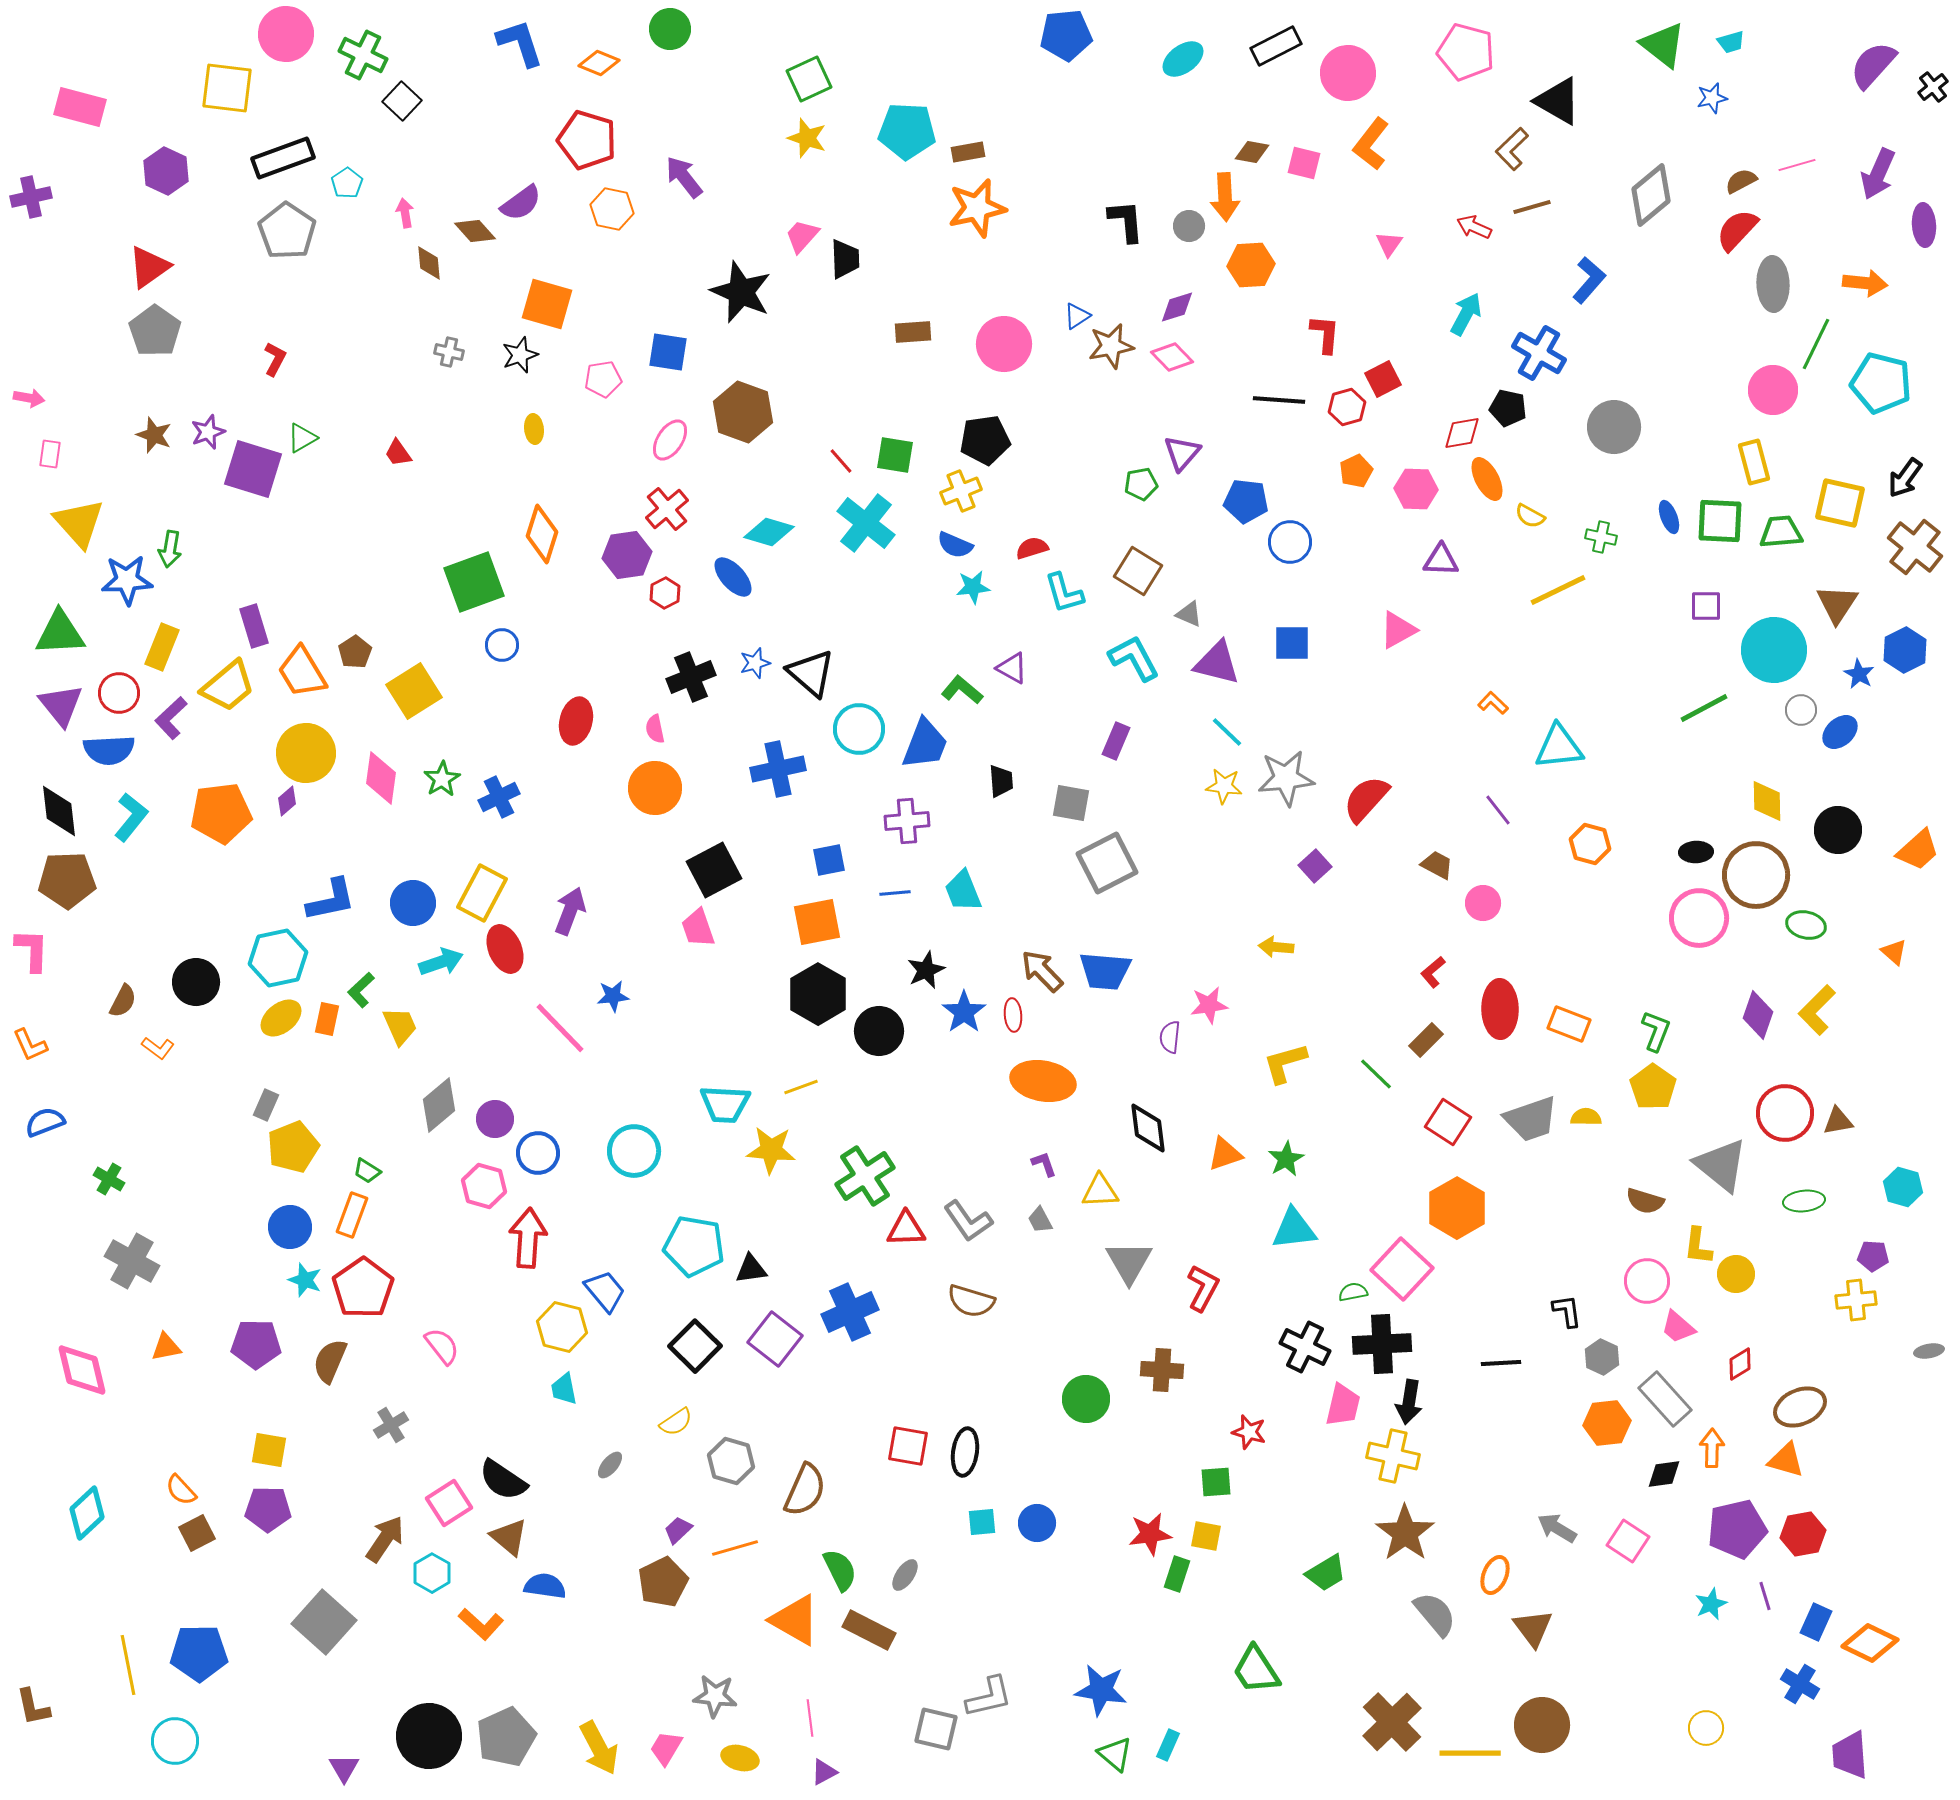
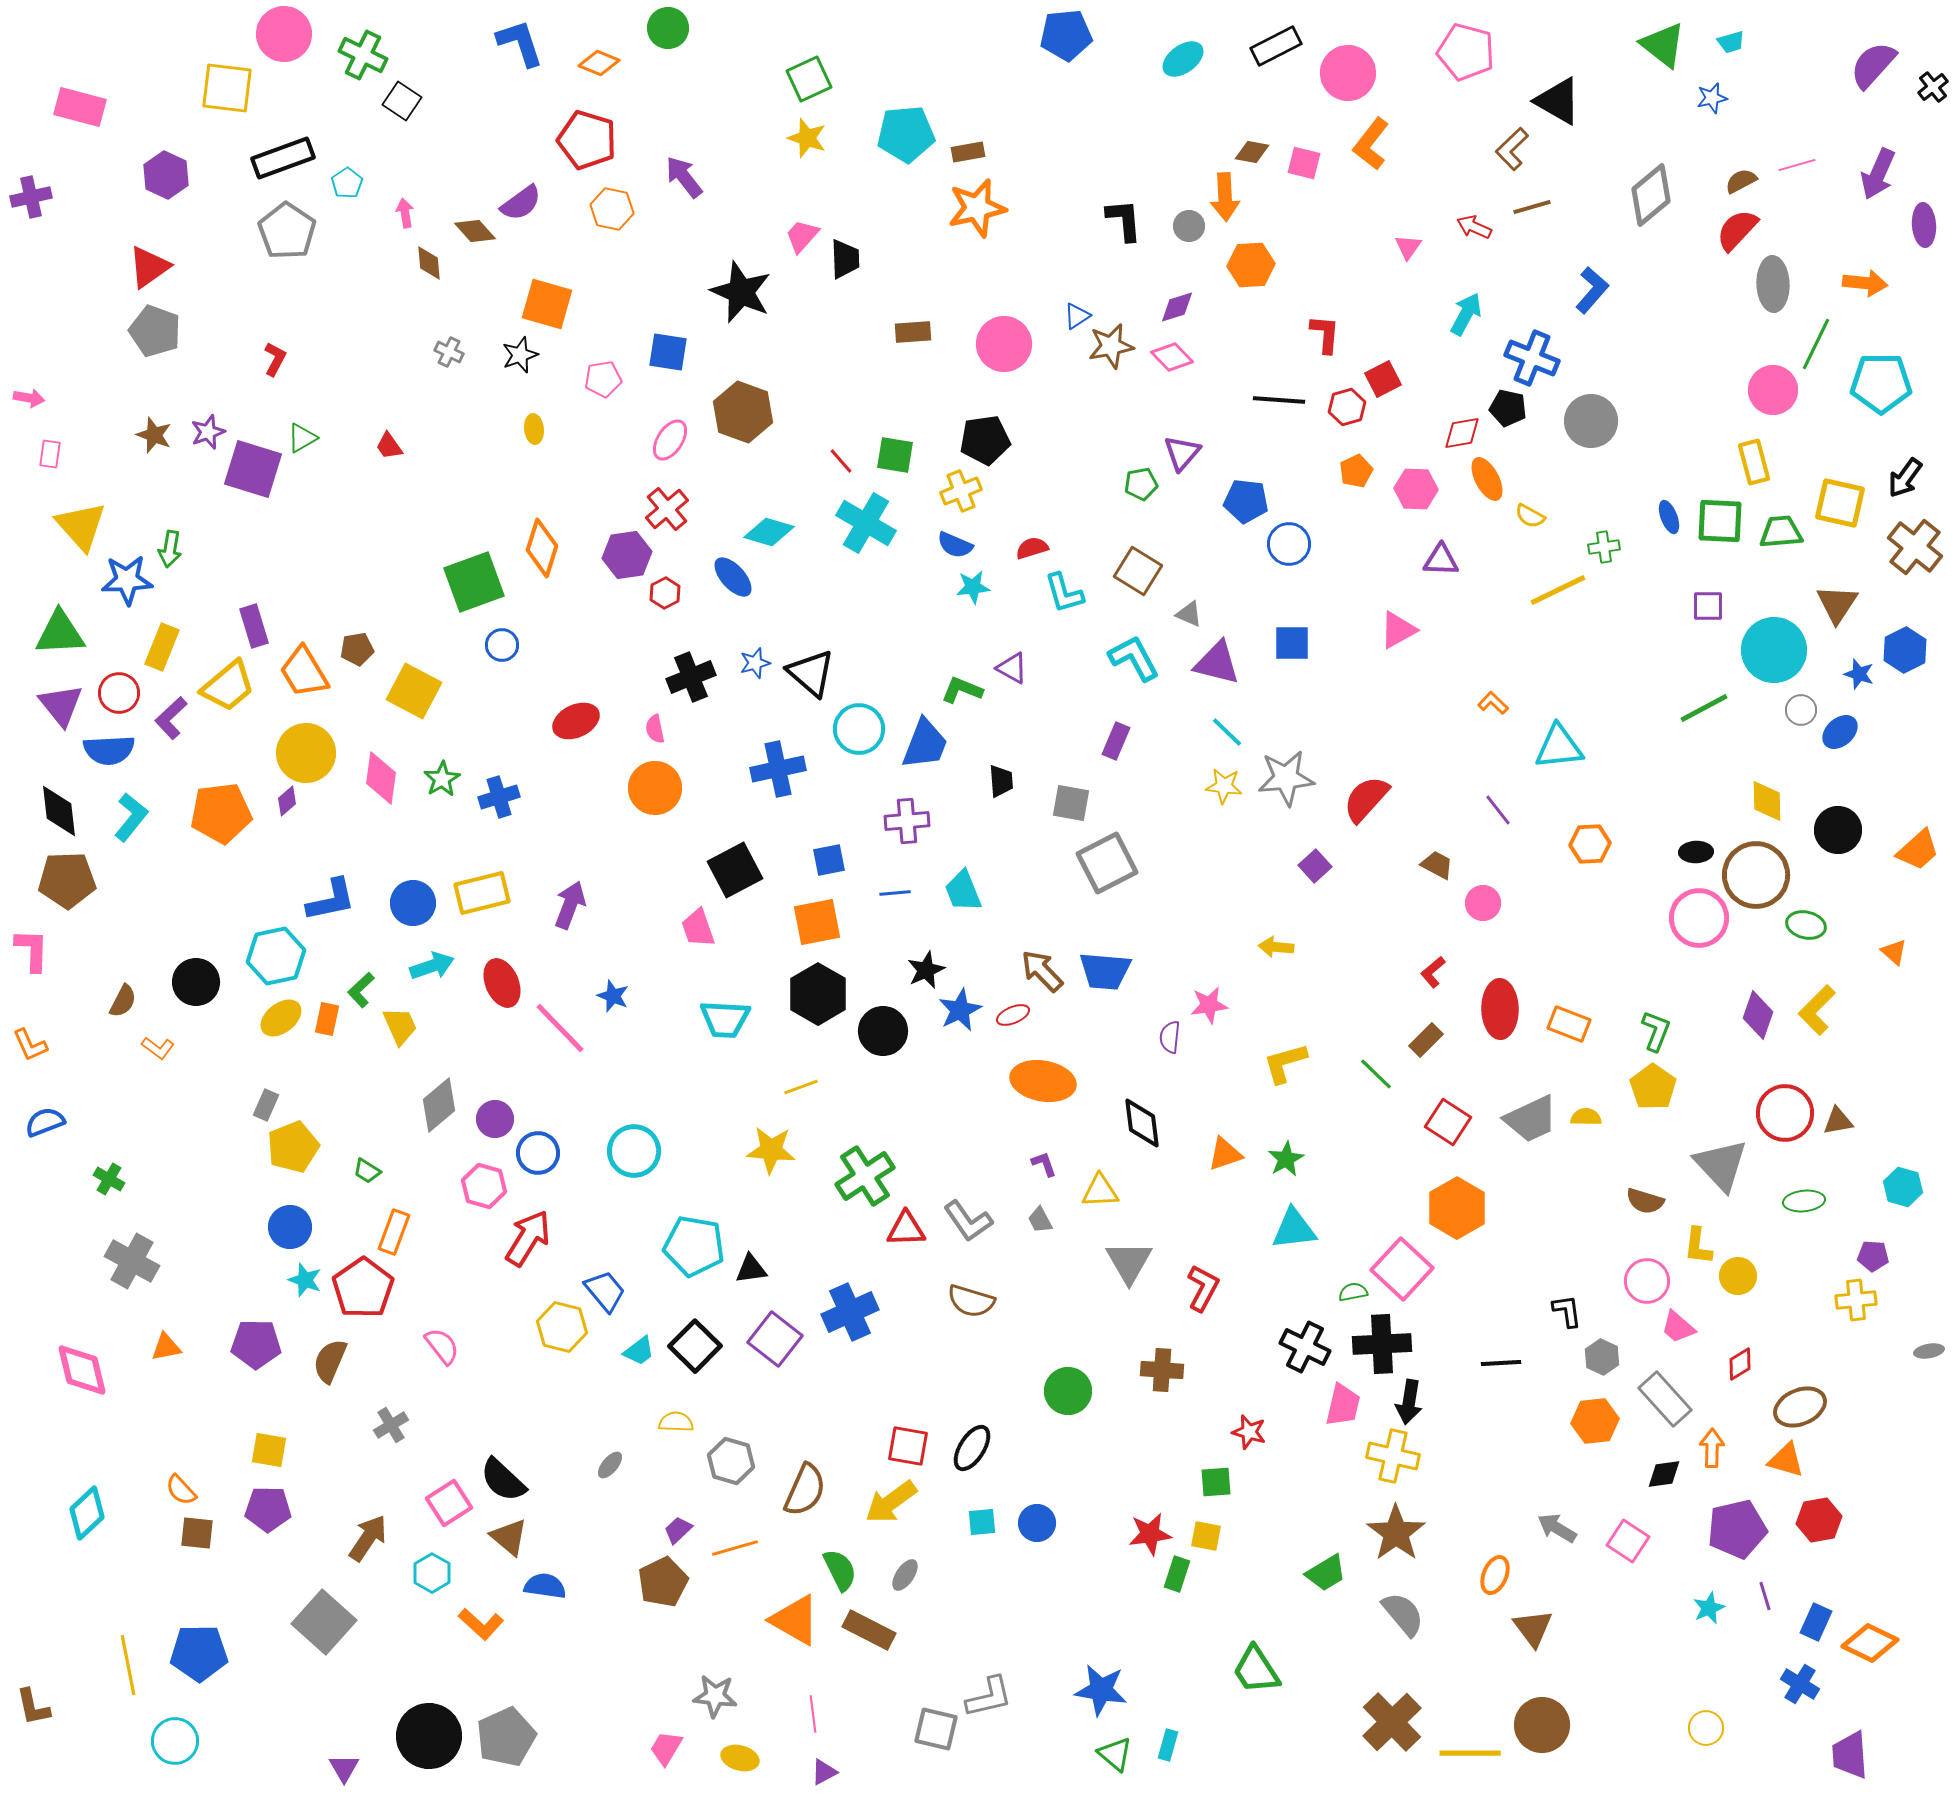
green circle at (670, 29): moved 2 px left, 1 px up
pink circle at (286, 34): moved 2 px left
black square at (402, 101): rotated 9 degrees counterclockwise
cyan pentagon at (907, 131): moved 1 px left, 3 px down; rotated 8 degrees counterclockwise
purple hexagon at (166, 171): moved 4 px down
black L-shape at (1126, 221): moved 2 px left, 1 px up
pink triangle at (1389, 244): moved 19 px right, 3 px down
blue L-shape at (1589, 280): moved 3 px right, 10 px down
gray pentagon at (155, 331): rotated 15 degrees counterclockwise
gray cross at (449, 352): rotated 12 degrees clockwise
blue cross at (1539, 353): moved 7 px left, 5 px down; rotated 8 degrees counterclockwise
cyan pentagon at (1881, 383): rotated 14 degrees counterclockwise
gray circle at (1614, 427): moved 23 px left, 6 px up
red trapezoid at (398, 453): moved 9 px left, 7 px up
yellow triangle at (79, 523): moved 2 px right, 3 px down
cyan cross at (866, 523): rotated 8 degrees counterclockwise
orange diamond at (542, 534): moved 14 px down
green cross at (1601, 537): moved 3 px right, 10 px down; rotated 20 degrees counterclockwise
blue circle at (1290, 542): moved 1 px left, 2 px down
purple square at (1706, 606): moved 2 px right
brown pentagon at (355, 652): moved 2 px right, 3 px up; rotated 24 degrees clockwise
orange trapezoid at (302, 672): moved 2 px right
blue star at (1859, 674): rotated 12 degrees counterclockwise
green L-shape at (962, 690): rotated 18 degrees counterclockwise
yellow square at (414, 691): rotated 30 degrees counterclockwise
red ellipse at (576, 721): rotated 51 degrees clockwise
blue cross at (499, 797): rotated 9 degrees clockwise
orange hexagon at (1590, 844): rotated 18 degrees counterclockwise
black square at (714, 870): moved 21 px right
yellow rectangle at (482, 893): rotated 48 degrees clockwise
purple arrow at (570, 911): moved 6 px up
red ellipse at (505, 949): moved 3 px left, 34 px down
cyan hexagon at (278, 958): moved 2 px left, 2 px up
cyan arrow at (441, 962): moved 9 px left, 4 px down
blue star at (613, 996): rotated 28 degrees clockwise
blue star at (964, 1012): moved 4 px left, 2 px up; rotated 9 degrees clockwise
red ellipse at (1013, 1015): rotated 72 degrees clockwise
black circle at (879, 1031): moved 4 px right
cyan trapezoid at (725, 1104): moved 85 px up
gray trapezoid at (1531, 1119): rotated 6 degrees counterclockwise
black diamond at (1148, 1128): moved 6 px left, 5 px up
gray triangle at (1721, 1165): rotated 8 degrees clockwise
orange rectangle at (352, 1215): moved 42 px right, 17 px down
red arrow at (528, 1238): rotated 28 degrees clockwise
yellow circle at (1736, 1274): moved 2 px right, 2 px down
cyan trapezoid at (564, 1389): moved 75 px right, 38 px up; rotated 116 degrees counterclockwise
green circle at (1086, 1399): moved 18 px left, 8 px up
yellow semicircle at (676, 1422): rotated 144 degrees counterclockwise
orange hexagon at (1607, 1423): moved 12 px left, 2 px up
black ellipse at (965, 1452): moved 7 px right, 4 px up; rotated 24 degrees clockwise
black semicircle at (503, 1480): rotated 9 degrees clockwise
brown square at (197, 1533): rotated 33 degrees clockwise
brown star at (1405, 1533): moved 9 px left
red hexagon at (1803, 1534): moved 16 px right, 14 px up
brown arrow at (385, 1539): moved 17 px left, 1 px up
cyan star at (1711, 1604): moved 2 px left, 4 px down
gray semicircle at (1435, 1614): moved 32 px left
pink line at (810, 1718): moved 3 px right, 4 px up
cyan rectangle at (1168, 1745): rotated 8 degrees counterclockwise
yellow arrow at (599, 1748): moved 292 px right, 246 px up; rotated 82 degrees clockwise
